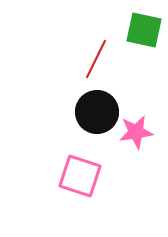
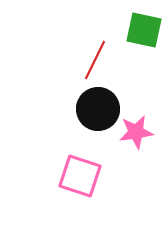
red line: moved 1 px left, 1 px down
black circle: moved 1 px right, 3 px up
